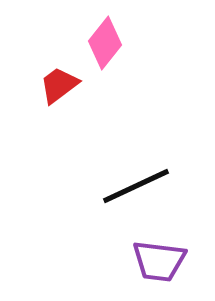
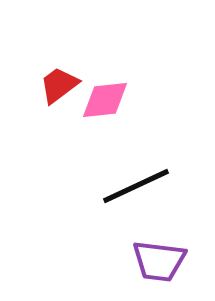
pink diamond: moved 57 px down; rotated 45 degrees clockwise
